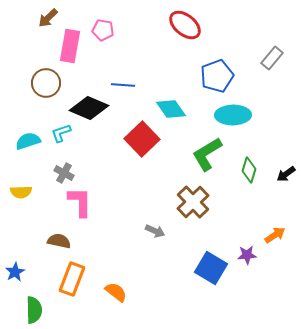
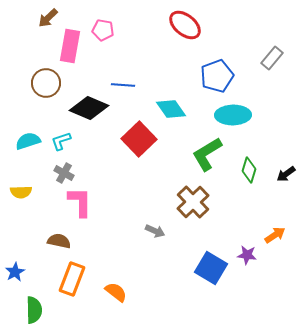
cyan L-shape: moved 8 px down
red square: moved 3 px left
purple star: rotated 12 degrees clockwise
